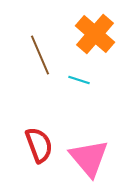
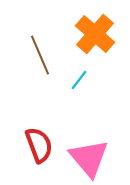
cyan line: rotated 70 degrees counterclockwise
